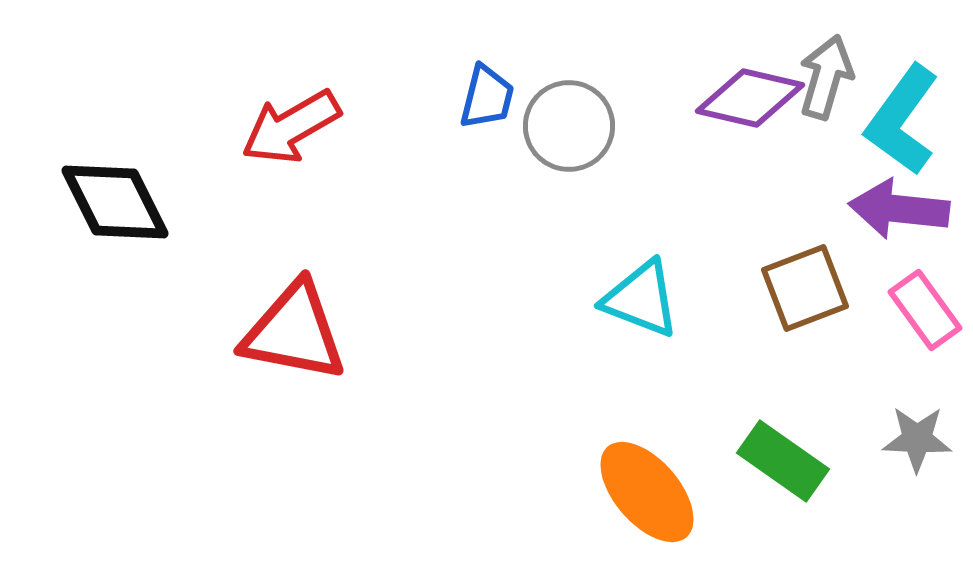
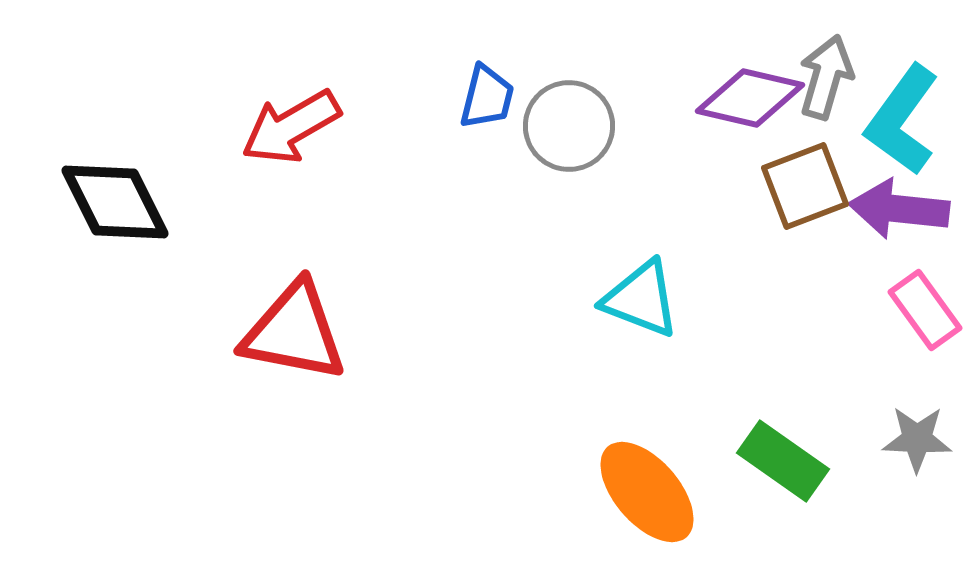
brown square: moved 102 px up
